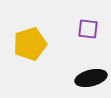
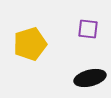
black ellipse: moved 1 px left
